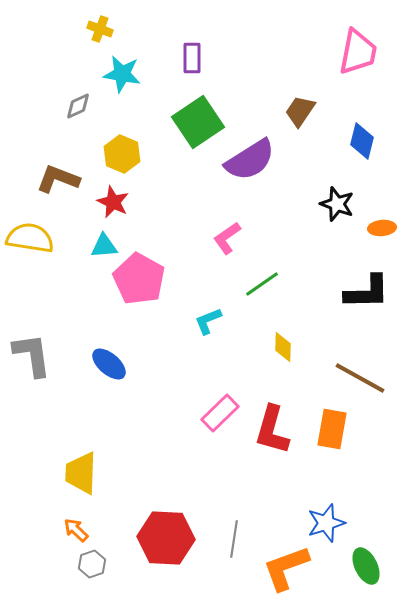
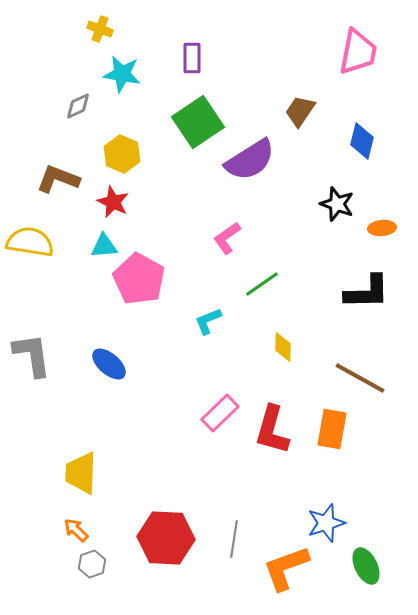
yellow semicircle: moved 4 px down
